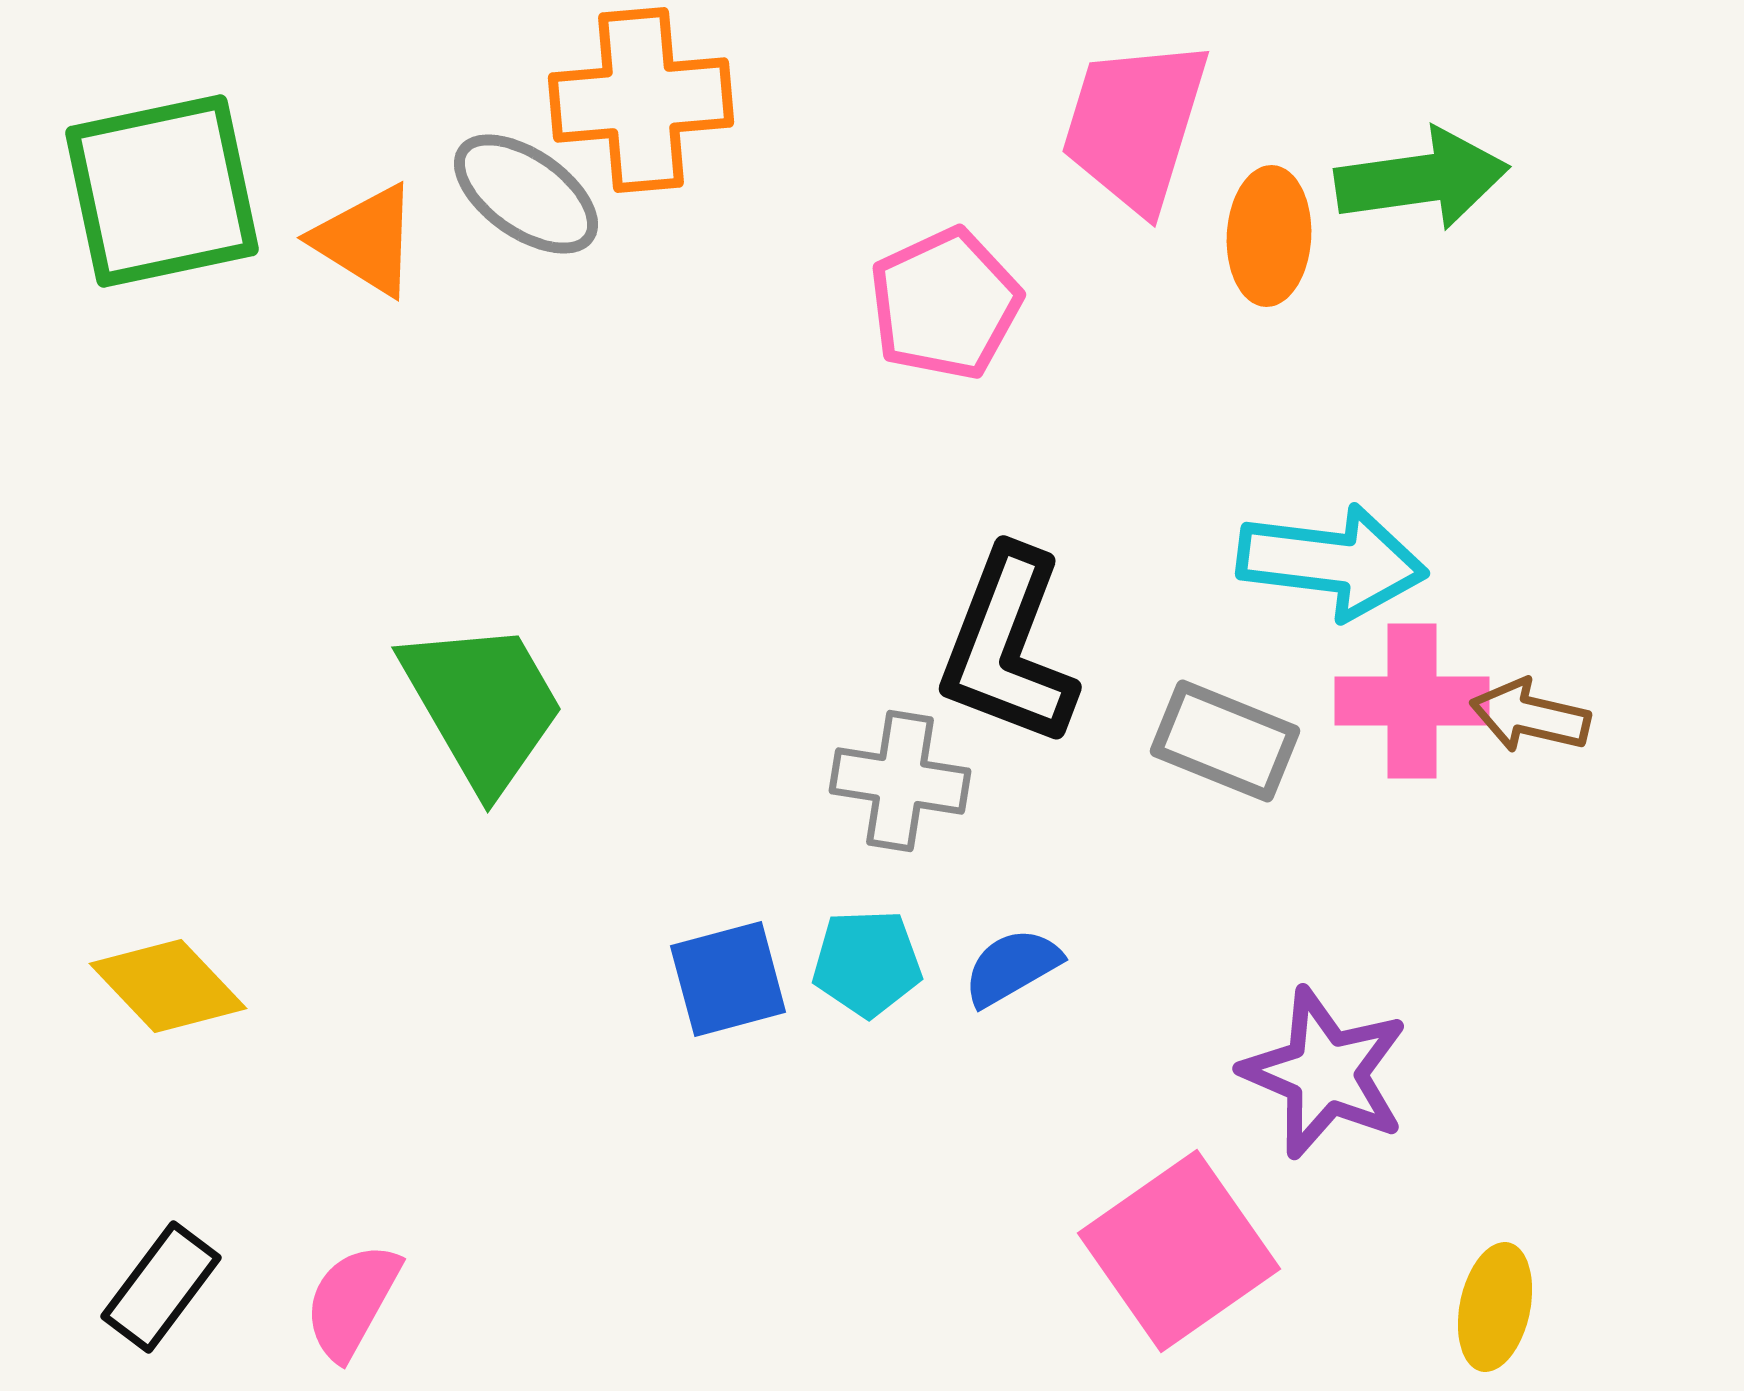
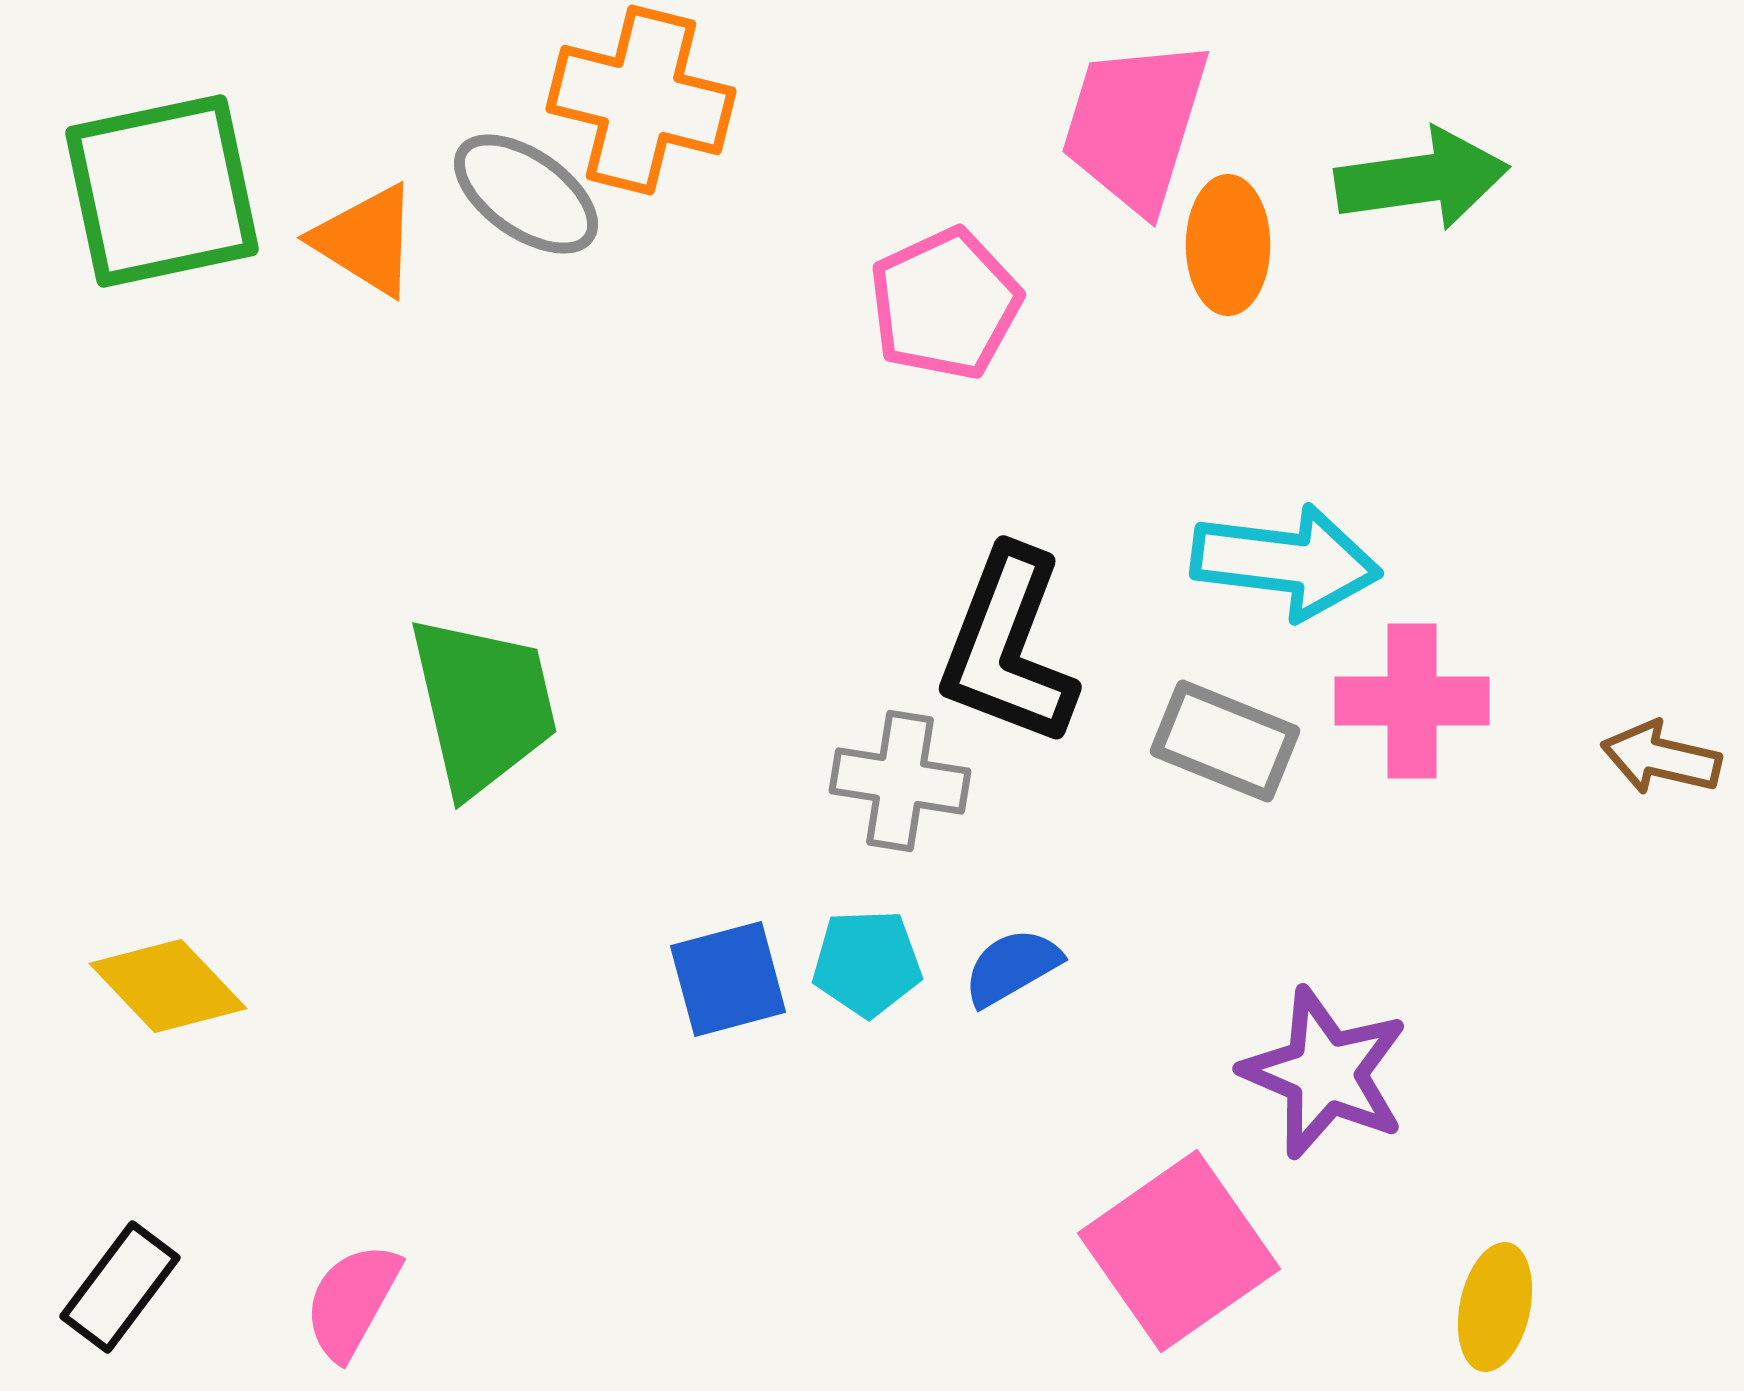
orange cross: rotated 19 degrees clockwise
orange ellipse: moved 41 px left, 9 px down; rotated 3 degrees counterclockwise
cyan arrow: moved 46 px left
green trapezoid: rotated 17 degrees clockwise
brown arrow: moved 131 px right, 42 px down
black rectangle: moved 41 px left
